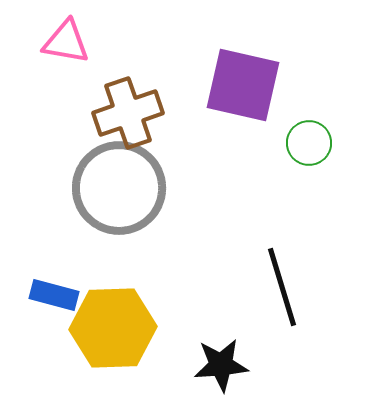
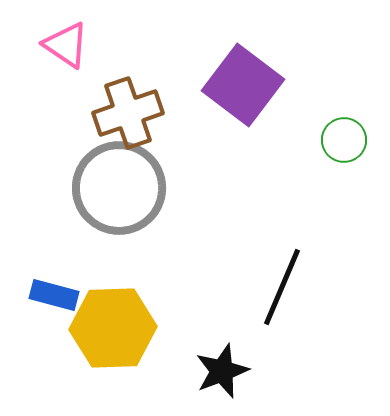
pink triangle: moved 3 px down; rotated 24 degrees clockwise
purple square: rotated 24 degrees clockwise
green circle: moved 35 px right, 3 px up
black line: rotated 40 degrees clockwise
black star: moved 1 px right, 6 px down; rotated 16 degrees counterclockwise
